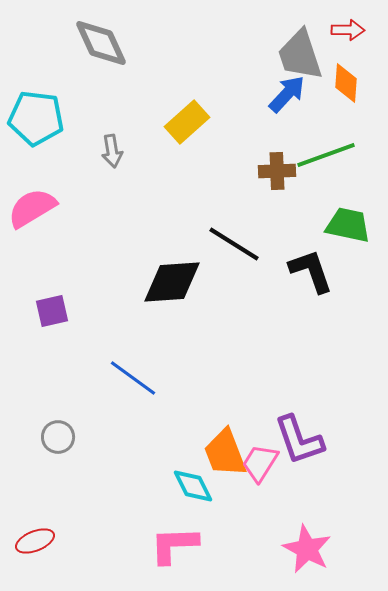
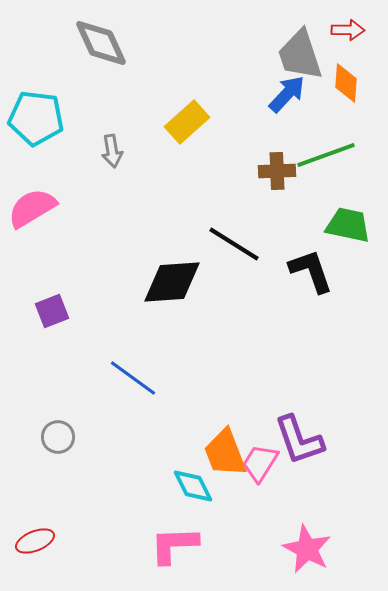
purple square: rotated 8 degrees counterclockwise
